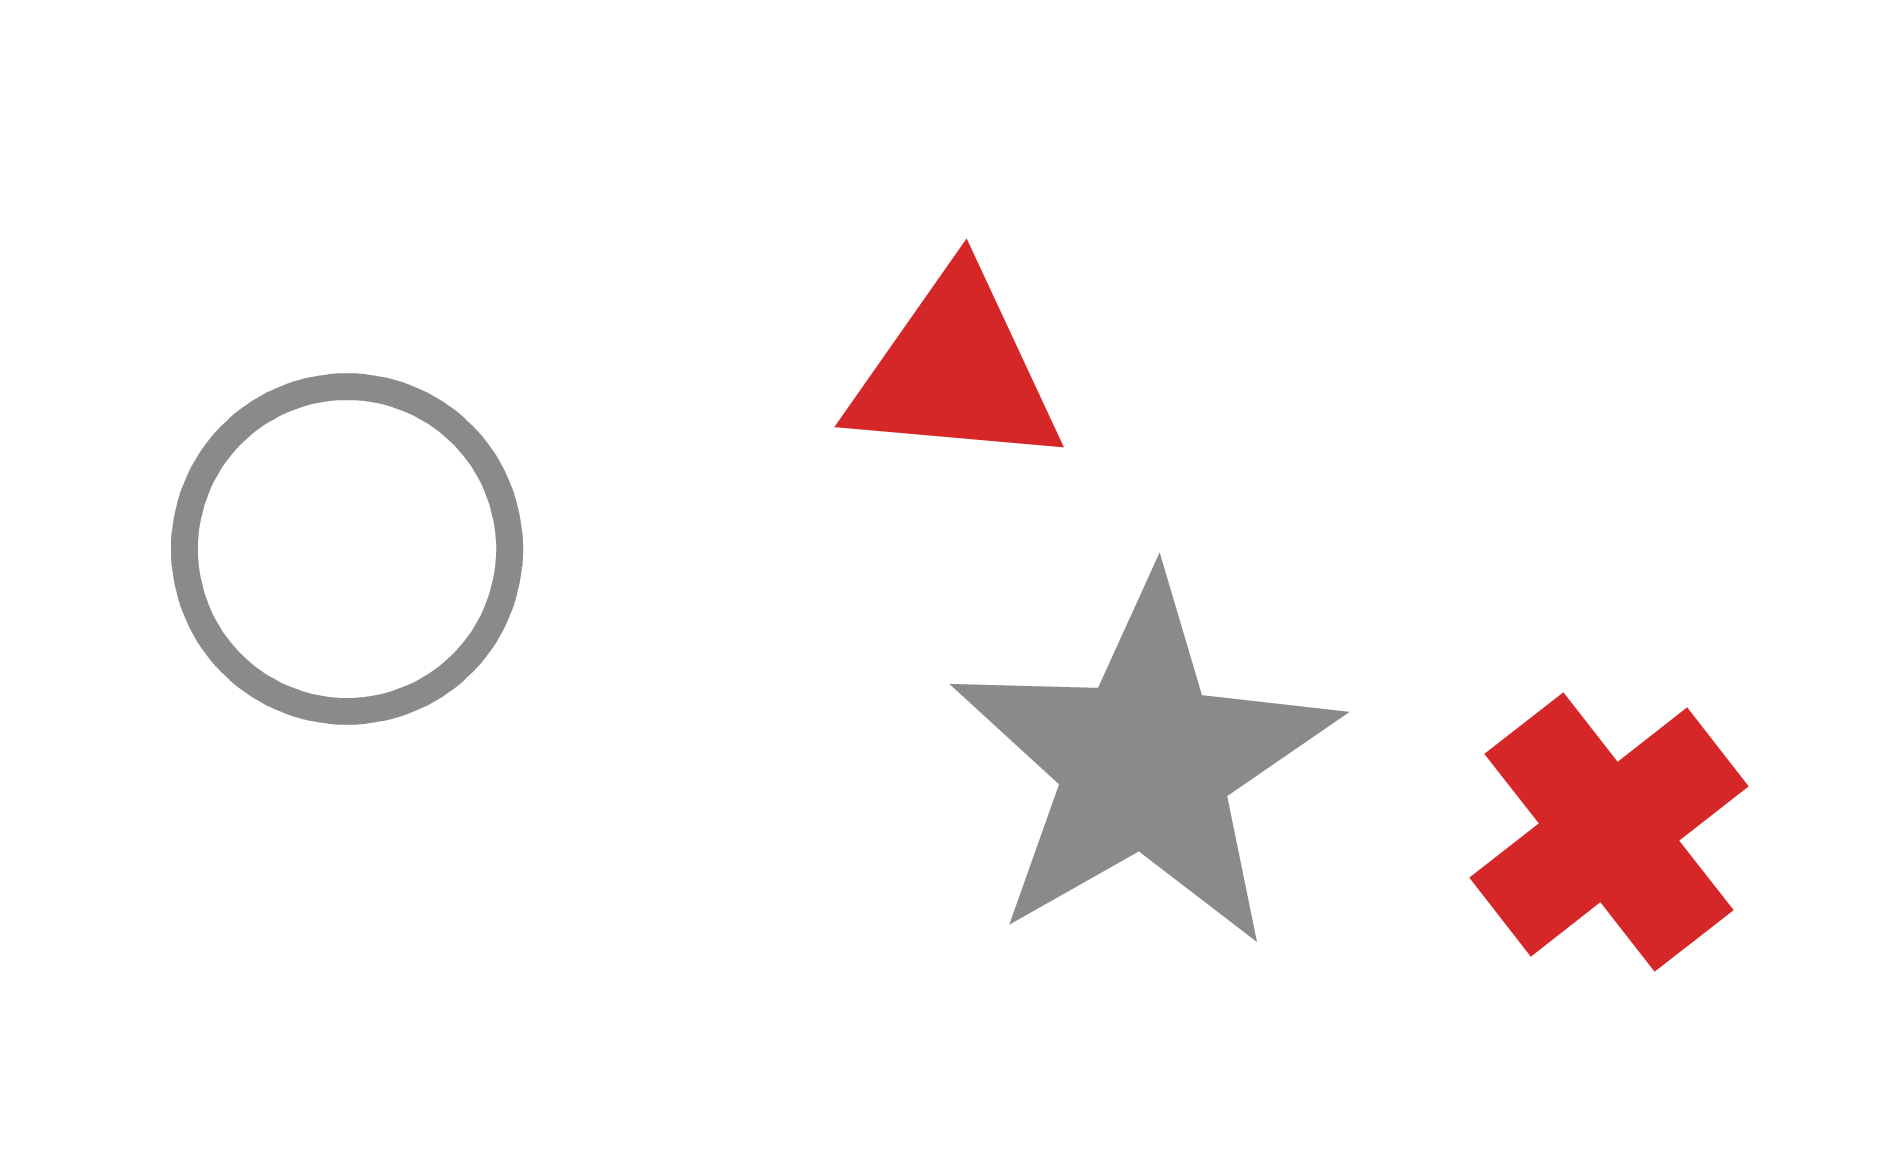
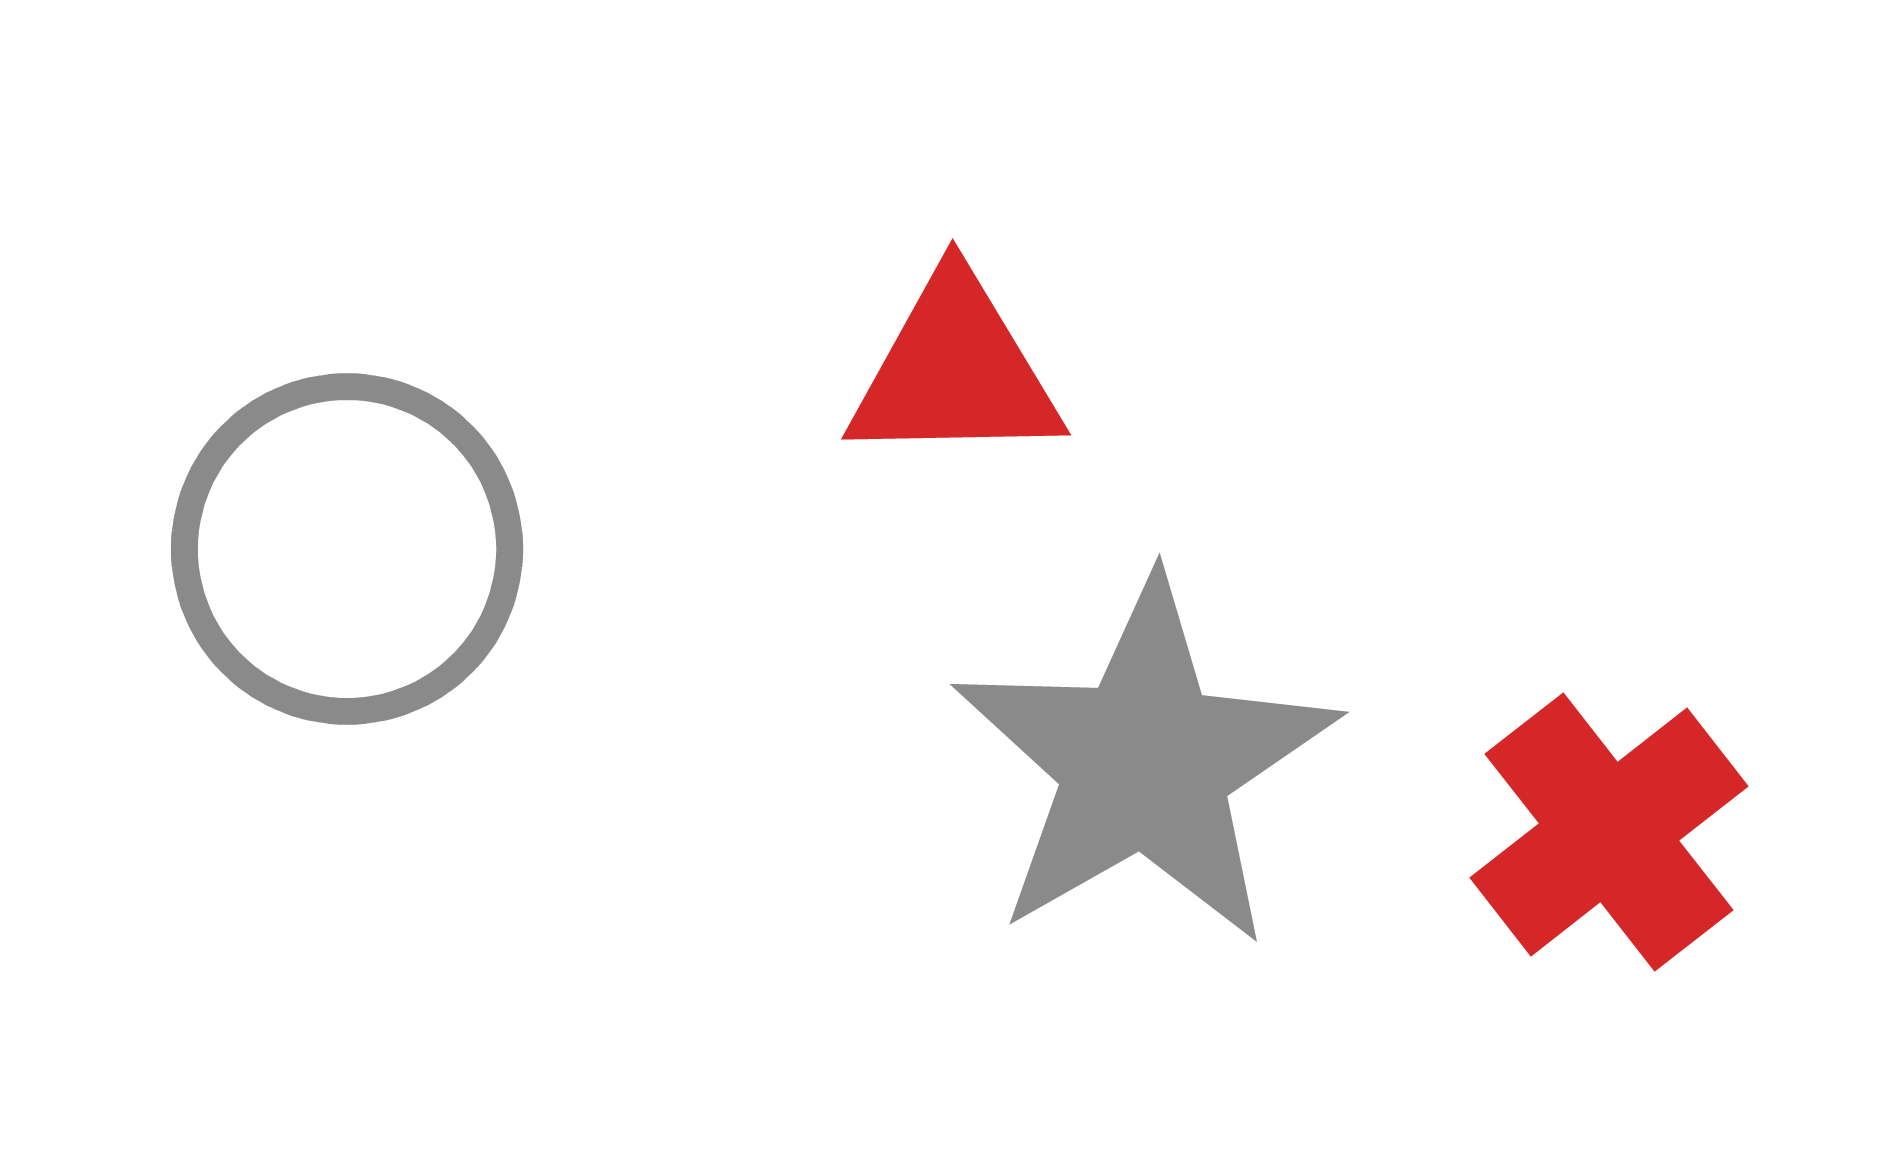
red triangle: rotated 6 degrees counterclockwise
